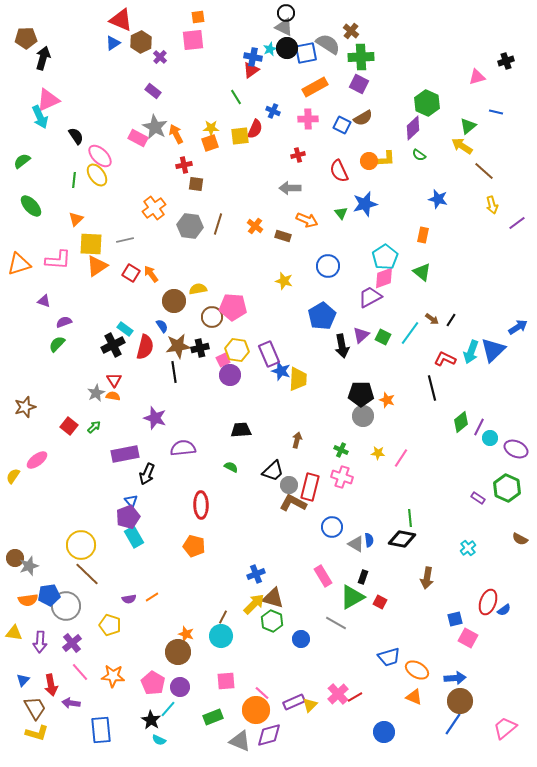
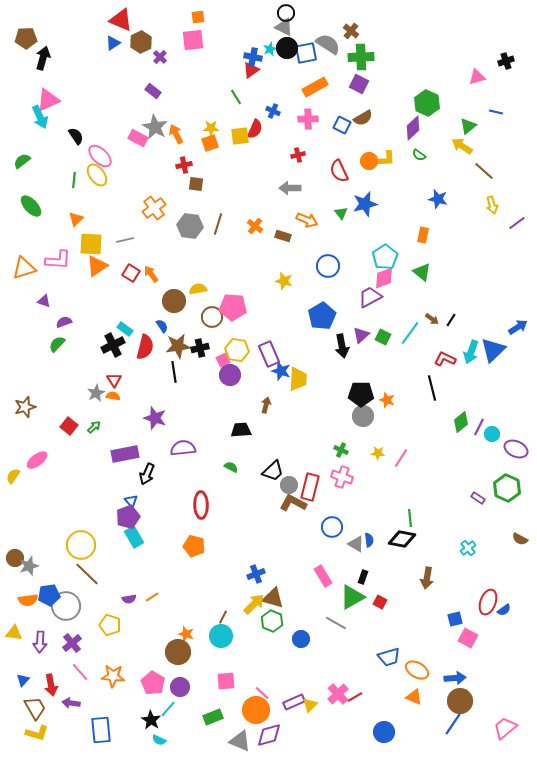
orange triangle at (19, 264): moved 5 px right, 4 px down
cyan circle at (490, 438): moved 2 px right, 4 px up
brown arrow at (297, 440): moved 31 px left, 35 px up
